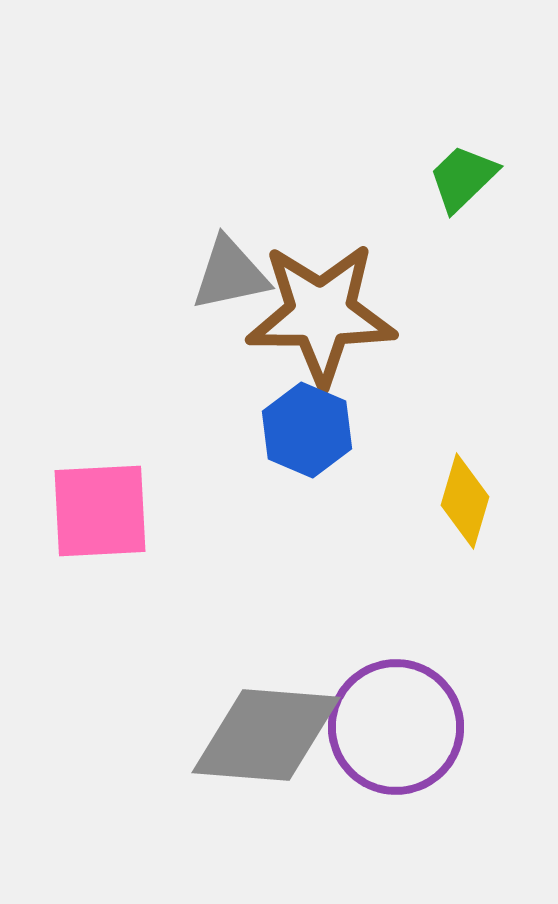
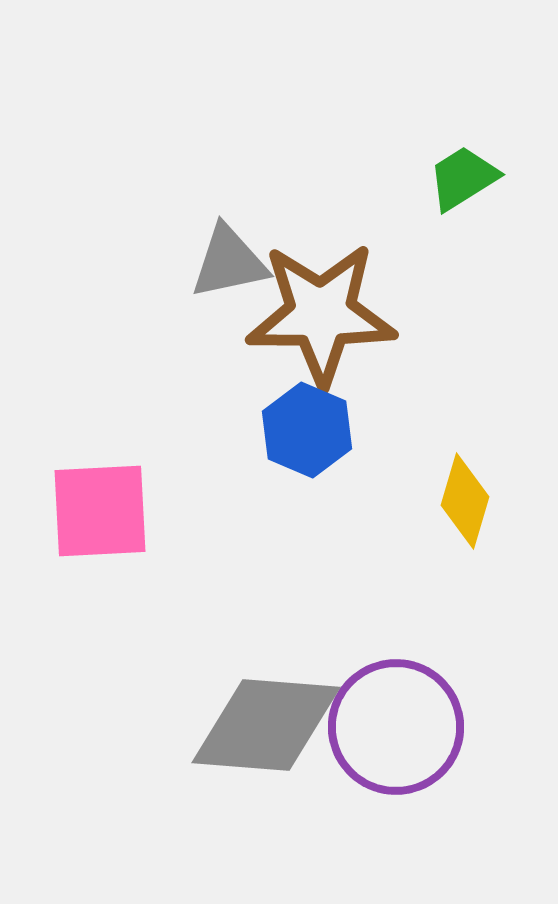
green trapezoid: rotated 12 degrees clockwise
gray triangle: moved 1 px left, 12 px up
gray diamond: moved 10 px up
